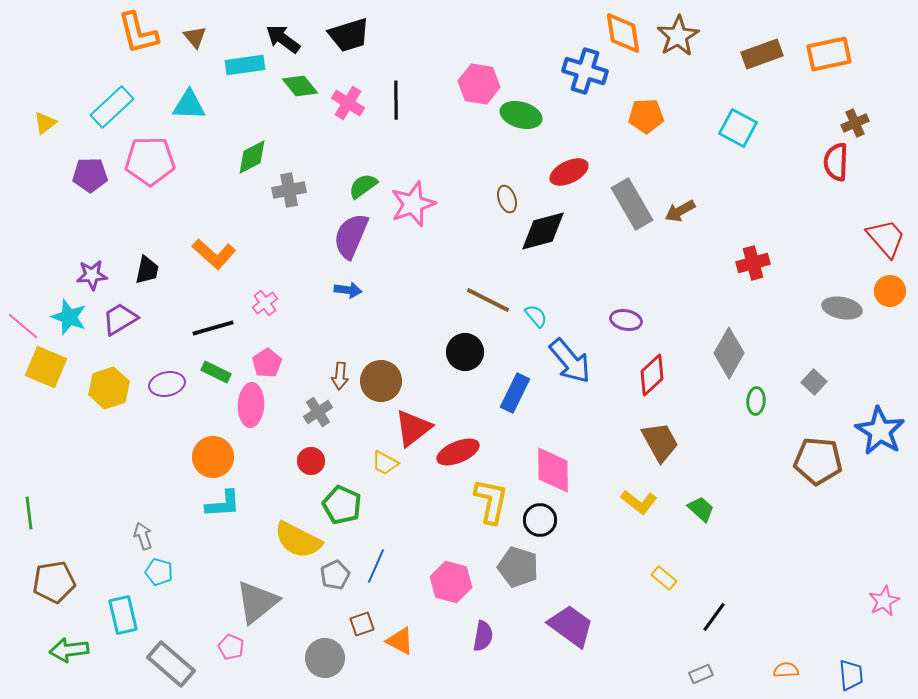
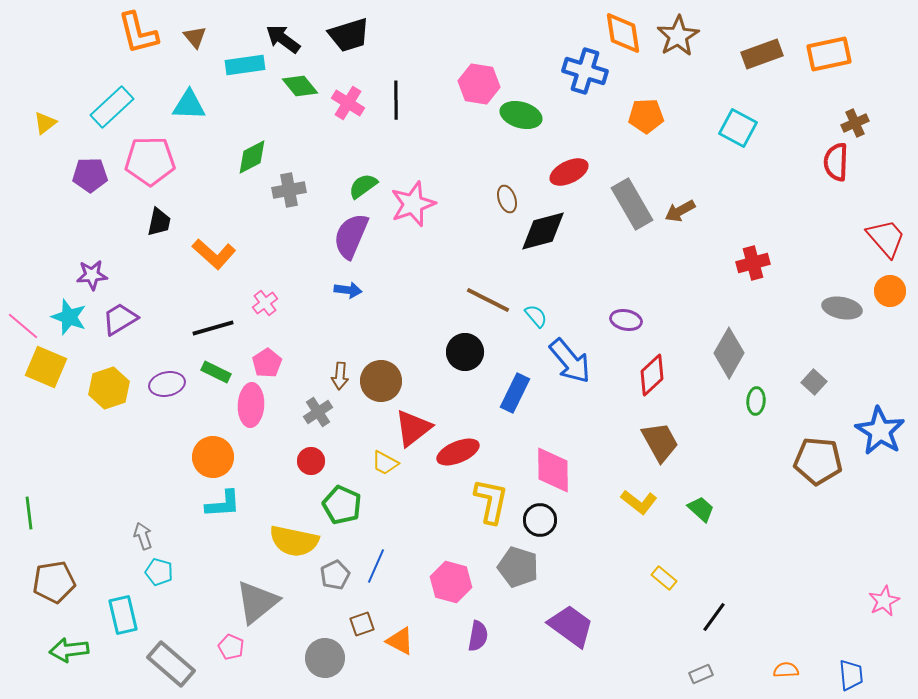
black trapezoid at (147, 270): moved 12 px right, 48 px up
yellow semicircle at (298, 540): moved 4 px left, 1 px down; rotated 15 degrees counterclockwise
purple semicircle at (483, 636): moved 5 px left
